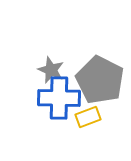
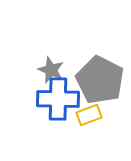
blue cross: moved 1 px left, 1 px down
yellow rectangle: moved 1 px right, 2 px up
